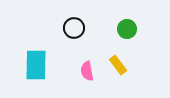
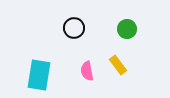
cyan rectangle: moved 3 px right, 10 px down; rotated 8 degrees clockwise
